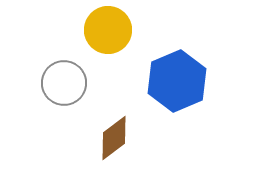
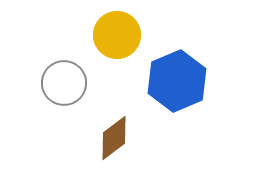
yellow circle: moved 9 px right, 5 px down
